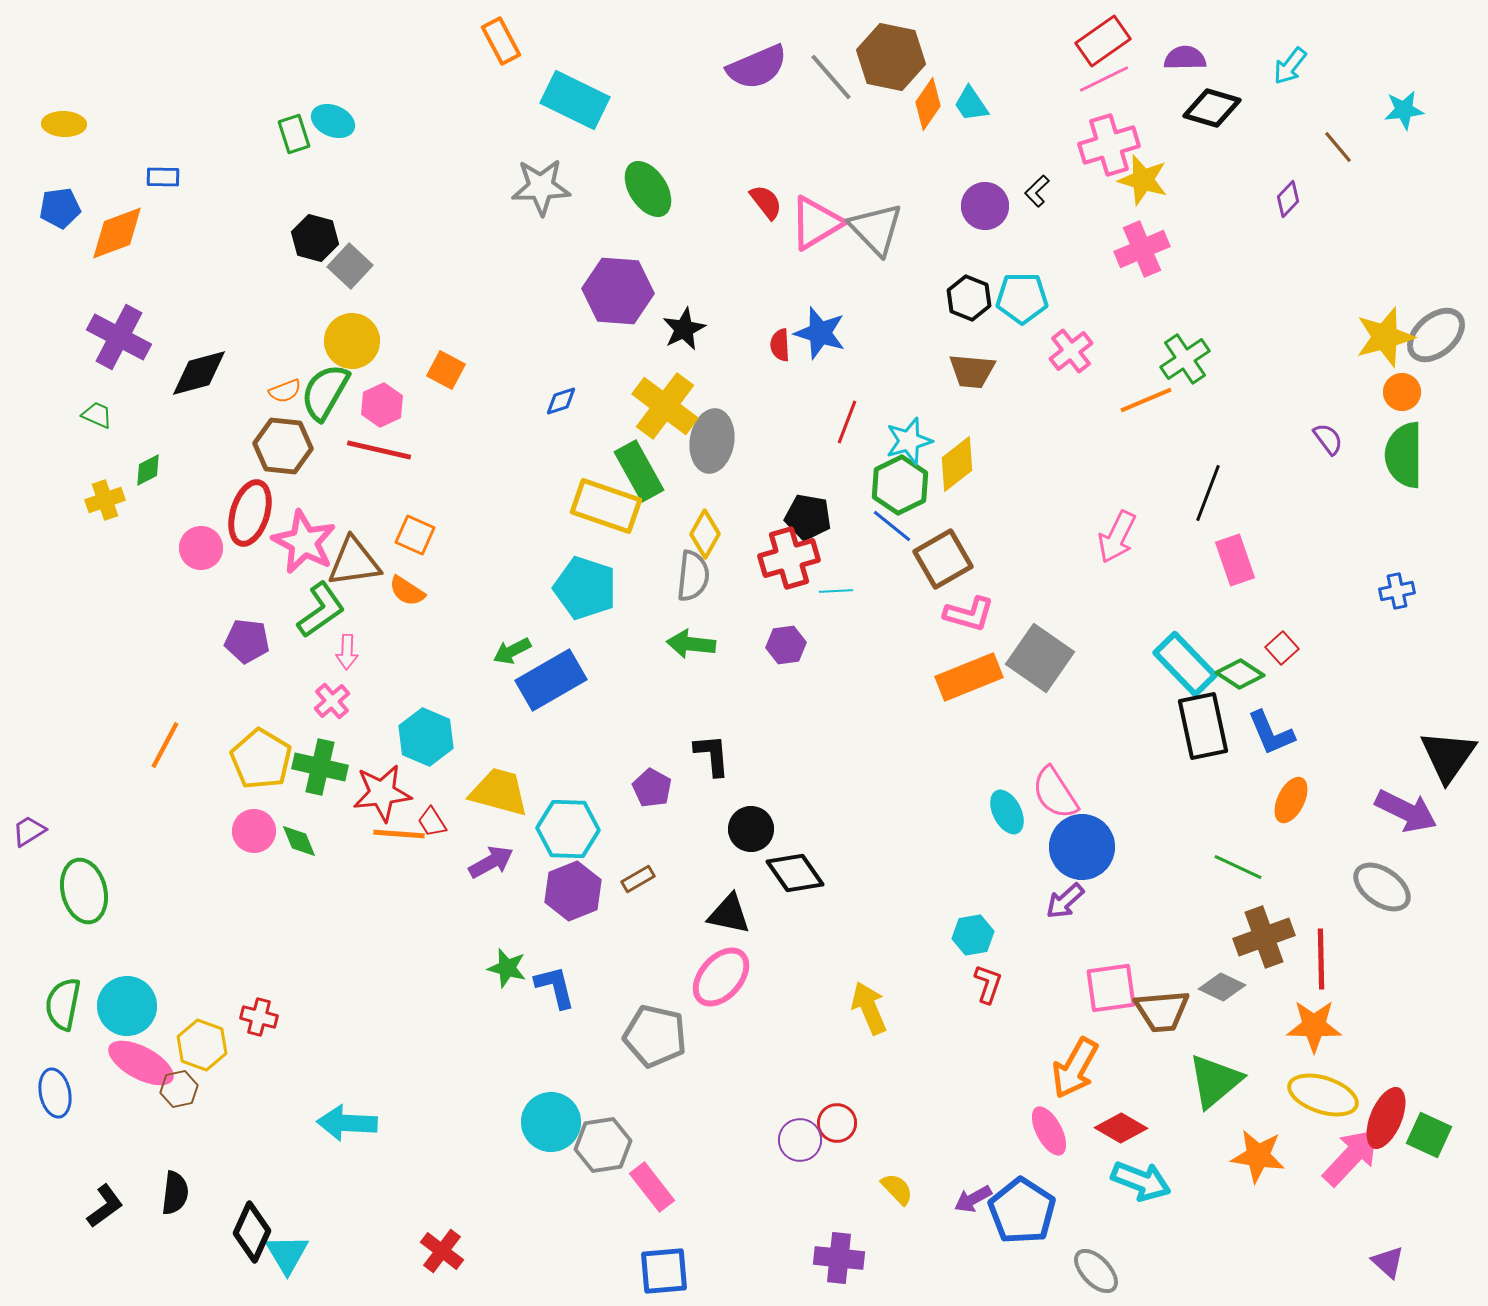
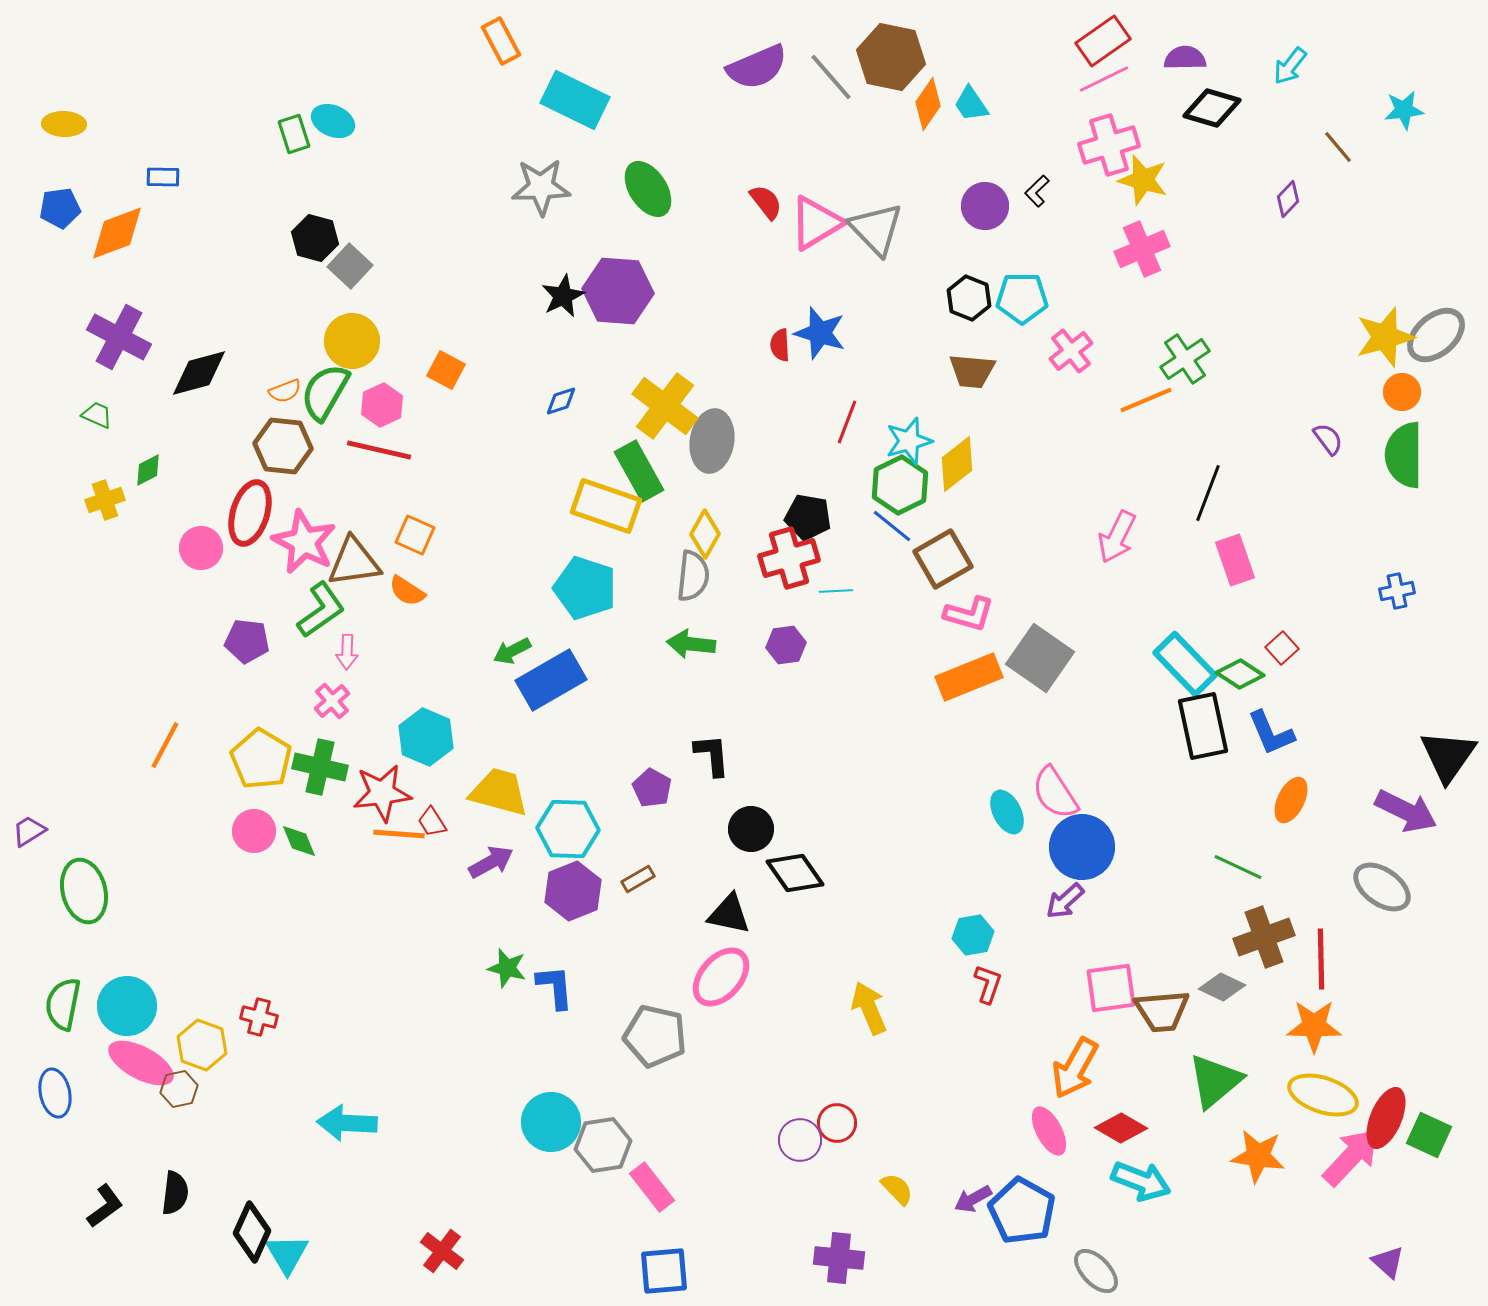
black star at (684, 329): moved 121 px left, 33 px up
blue L-shape at (555, 987): rotated 9 degrees clockwise
blue pentagon at (1022, 1211): rotated 4 degrees counterclockwise
